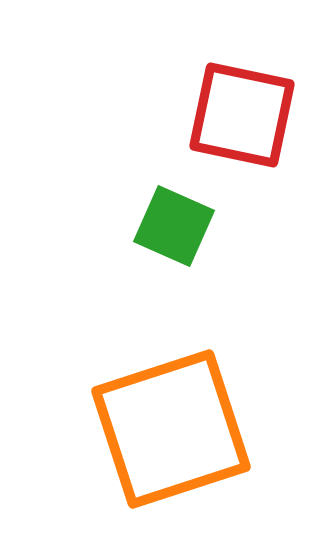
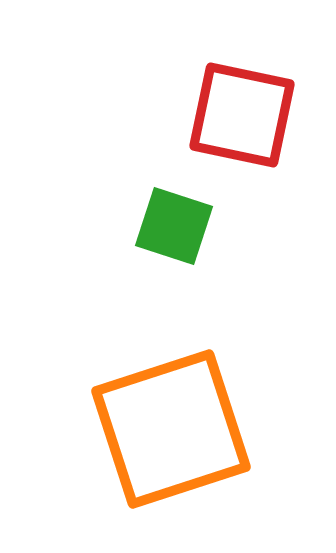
green square: rotated 6 degrees counterclockwise
